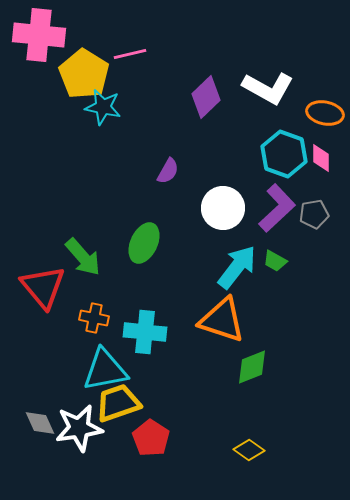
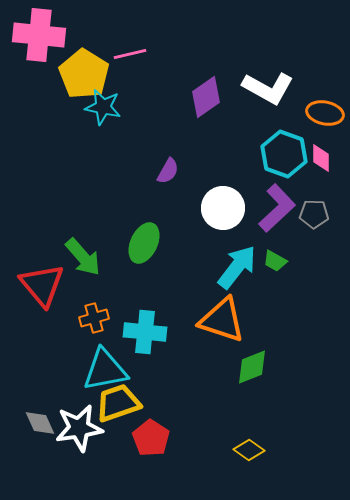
purple diamond: rotated 9 degrees clockwise
gray pentagon: rotated 12 degrees clockwise
red triangle: moved 1 px left, 2 px up
orange cross: rotated 28 degrees counterclockwise
